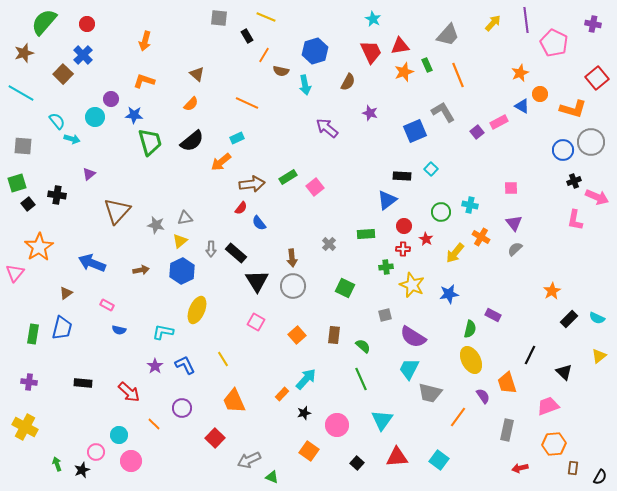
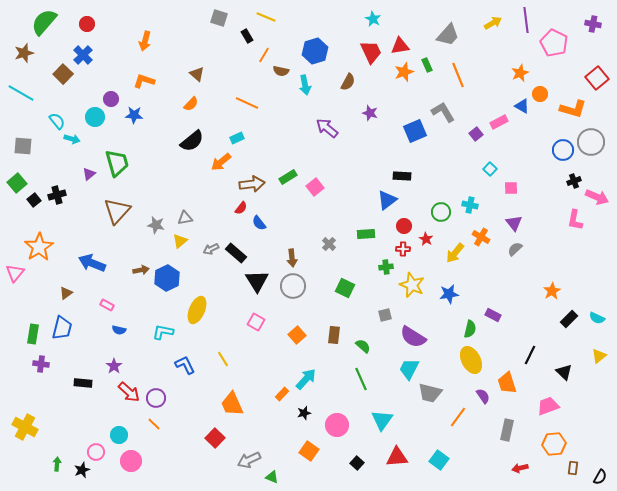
gray square at (219, 18): rotated 12 degrees clockwise
yellow arrow at (493, 23): rotated 18 degrees clockwise
purple square at (477, 132): moved 1 px left, 2 px down
green trapezoid at (150, 142): moved 33 px left, 21 px down
cyan square at (431, 169): moved 59 px right
green square at (17, 183): rotated 24 degrees counterclockwise
black cross at (57, 195): rotated 24 degrees counterclockwise
black square at (28, 204): moved 6 px right, 4 px up
gray arrow at (211, 249): rotated 63 degrees clockwise
blue hexagon at (182, 271): moved 15 px left, 7 px down
purple star at (155, 366): moved 41 px left
purple cross at (29, 382): moved 12 px right, 18 px up
orange trapezoid at (234, 401): moved 2 px left, 3 px down
purple circle at (182, 408): moved 26 px left, 10 px up
green arrow at (57, 464): rotated 24 degrees clockwise
